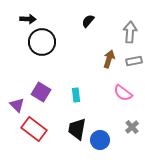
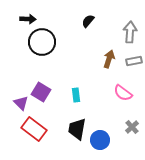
purple triangle: moved 4 px right, 2 px up
